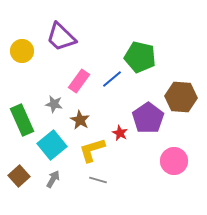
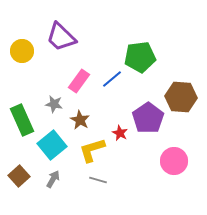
green pentagon: rotated 20 degrees counterclockwise
